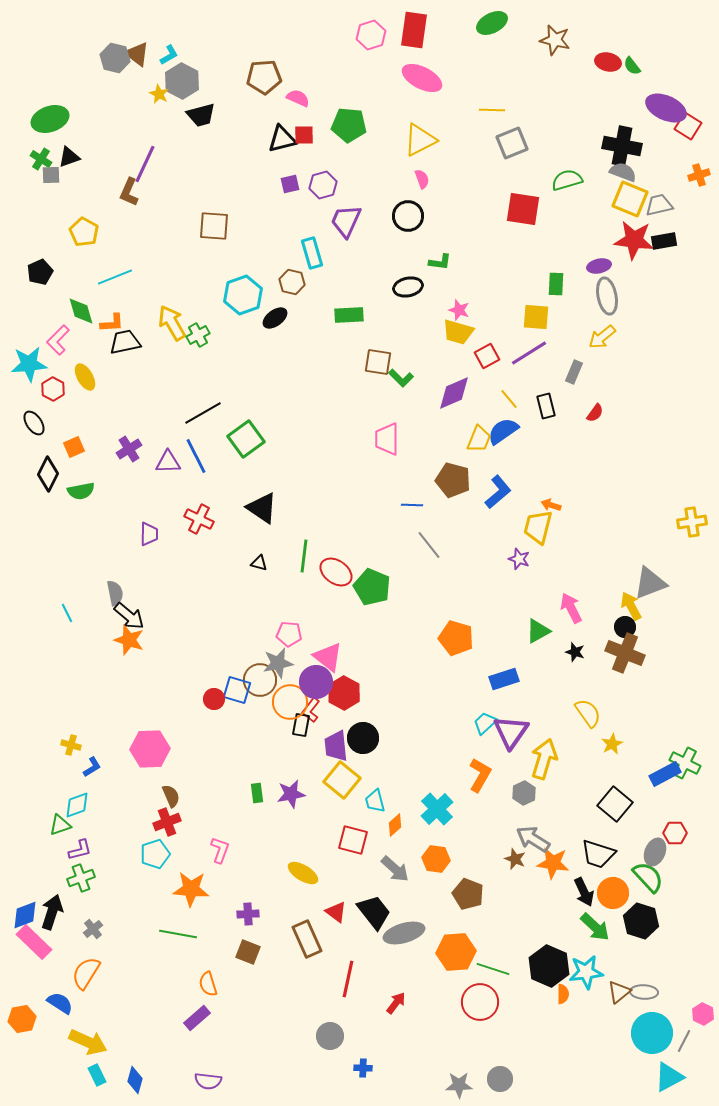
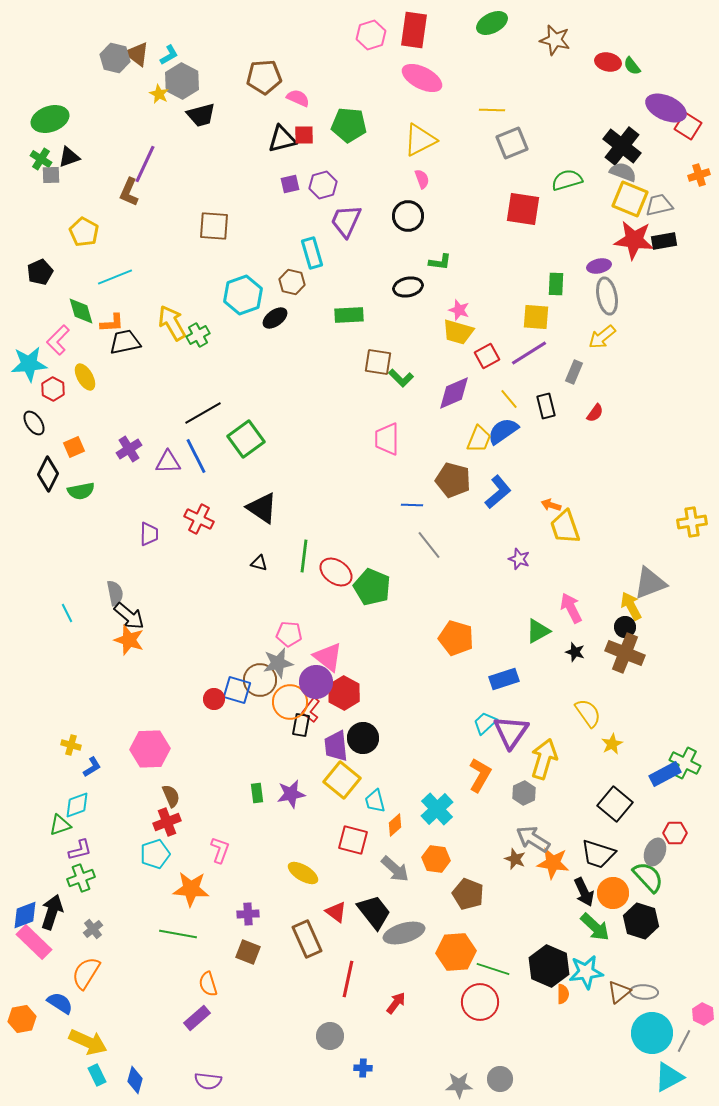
black cross at (622, 146): rotated 27 degrees clockwise
yellow trapezoid at (538, 527): moved 27 px right; rotated 33 degrees counterclockwise
